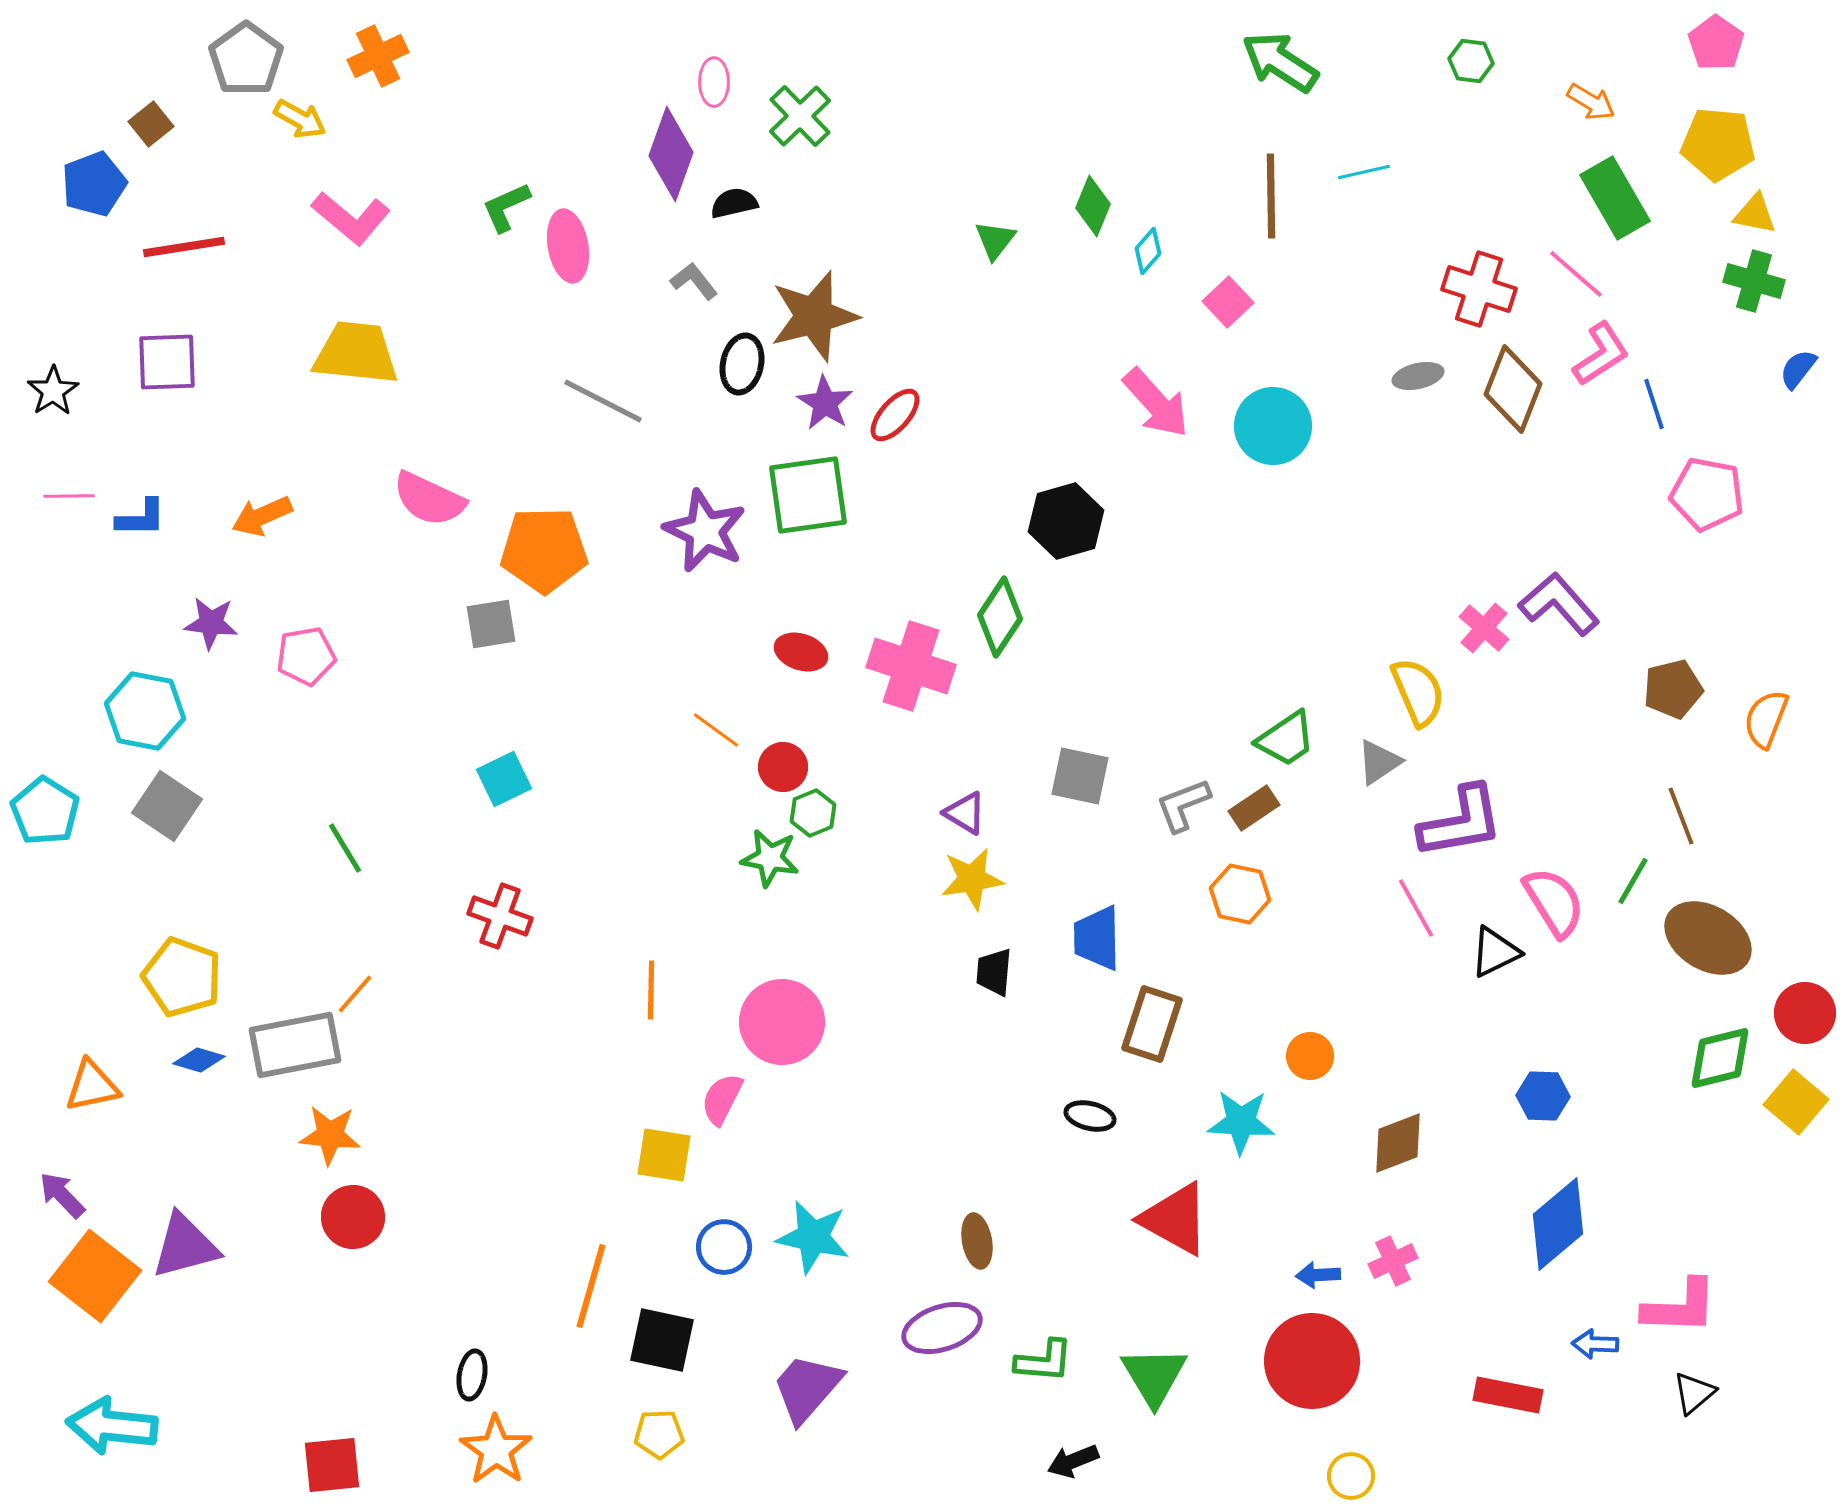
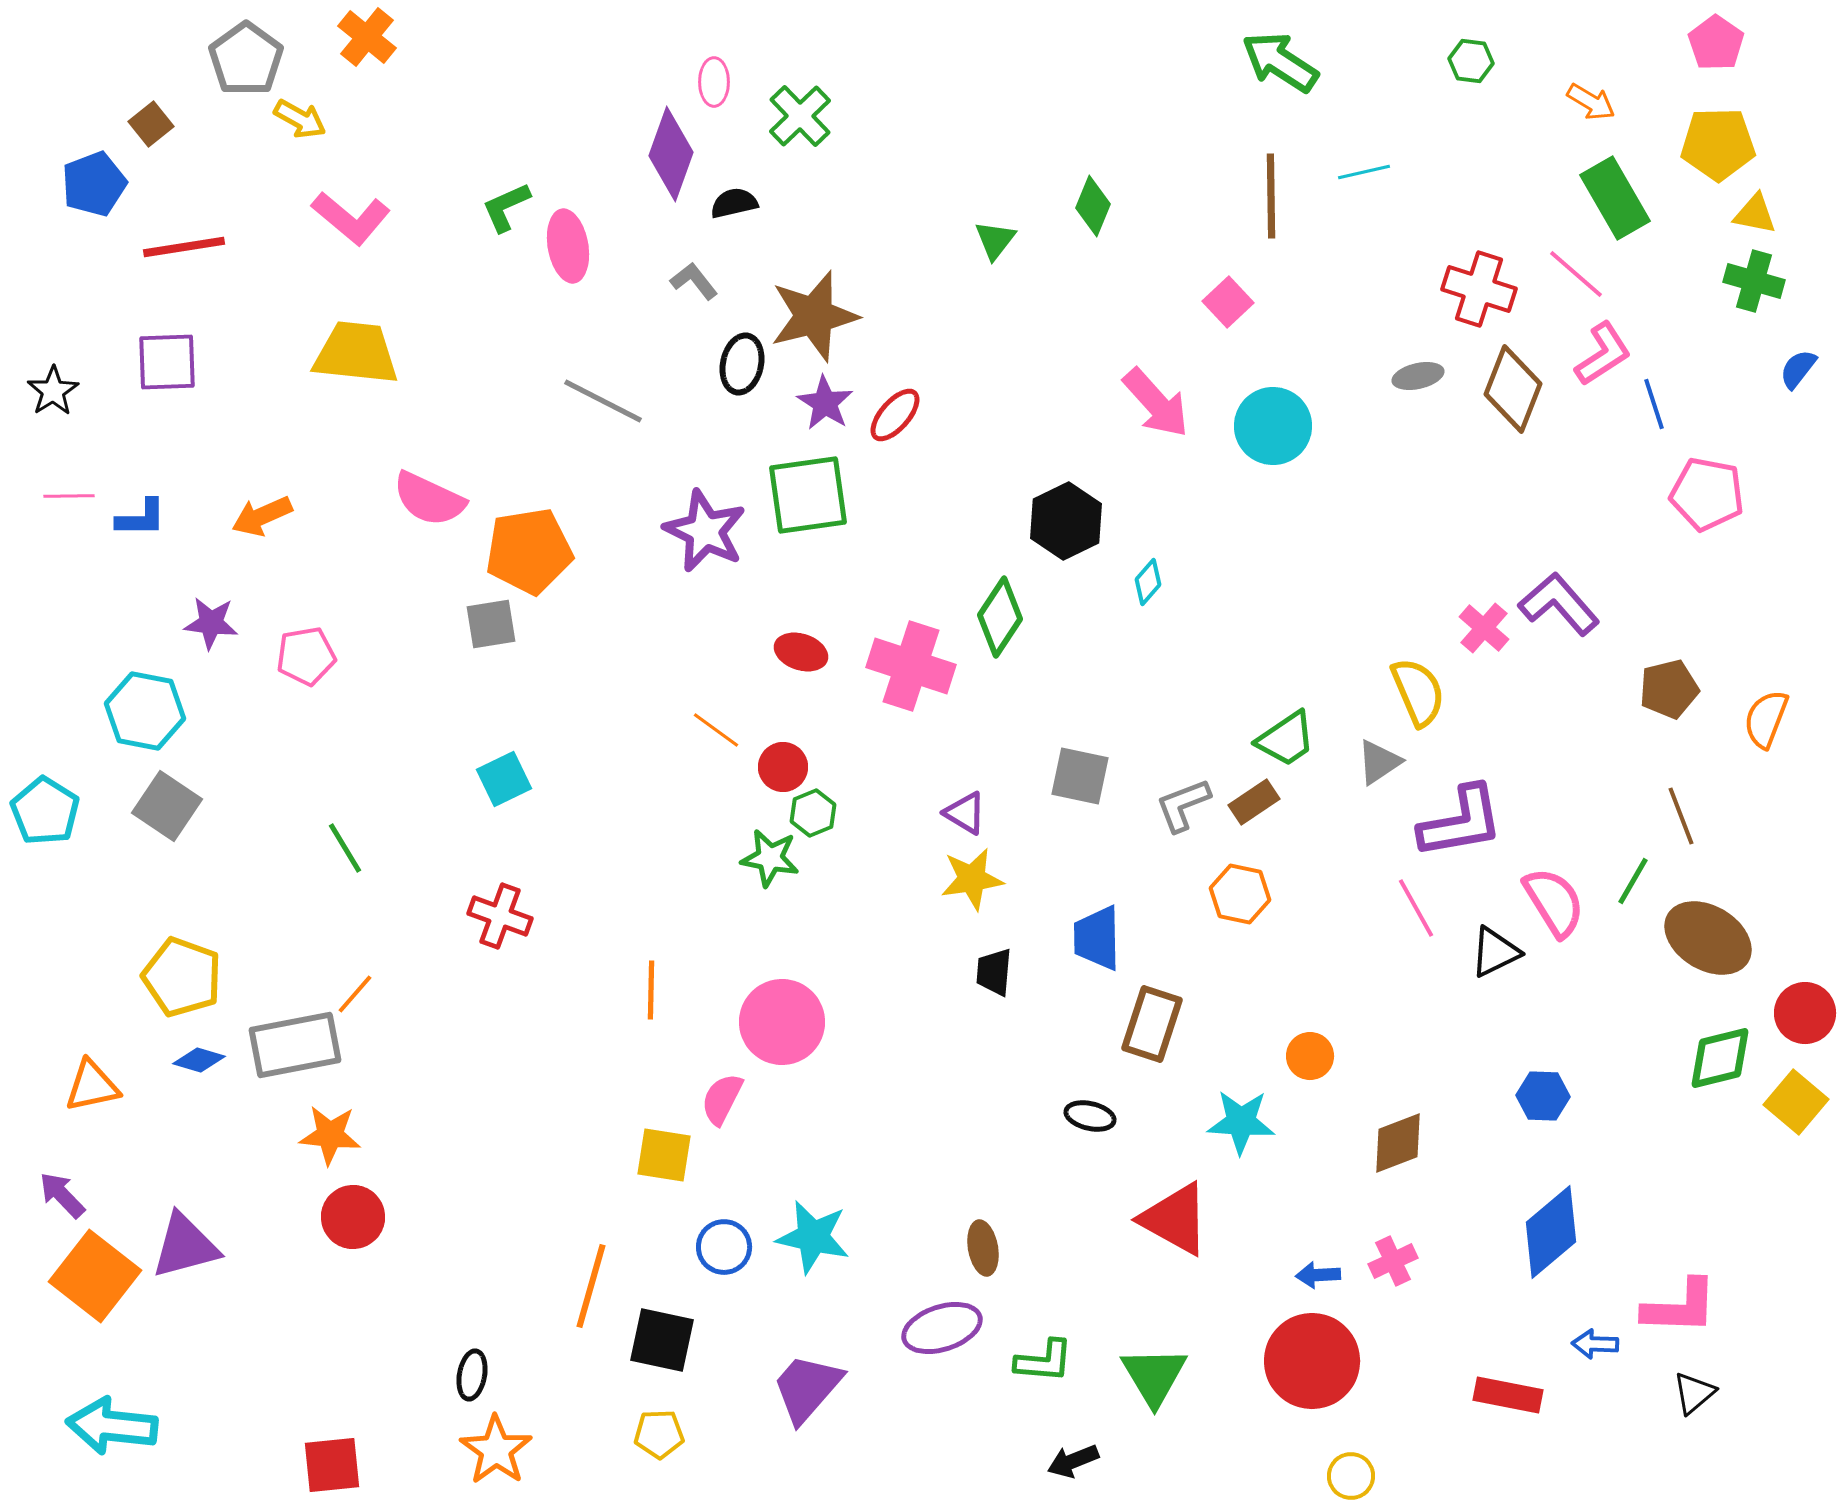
orange cross at (378, 56): moved 11 px left, 19 px up; rotated 26 degrees counterclockwise
yellow pentagon at (1718, 144): rotated 6 degrees counterclockwise
cyan diamond at (1148, 251): moved 331 px down
pink L-shape at (1601, 354): moved 2 px right
black hexagon at (1066, 521): rotated 10 degrees counterclockwise
orange pentagon at (544, 550): moved 15 px left, 1 px down; rotated 8 degrees counterclockwise
brown pentagon at (1673, 689): moved 4 px left
brown rectangle at (1254, 808): moved 6 px up
blue diamond at (1558, 1224): moved 7 px left, 8 px down
brown ellipse at (977, 1241): moved 6 px right, 7 px down
